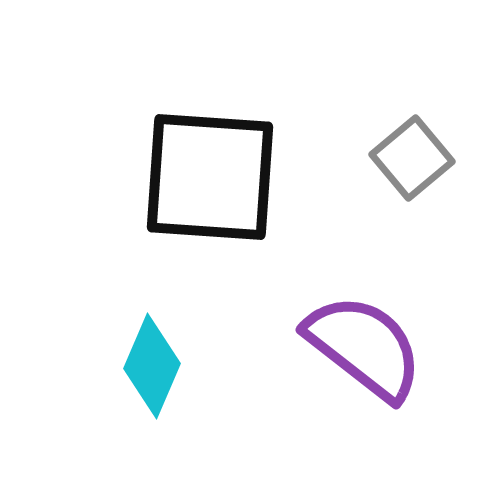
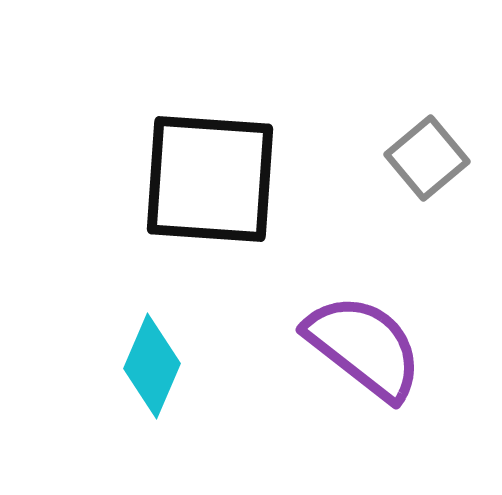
gray square: moved 15 px right
black square: moved 2 px down
